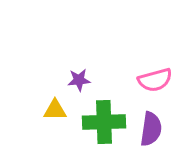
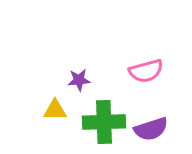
pink semicircle: moved 9 px left, 9 px up
purple semicircle: rotated 64 degrees clockwise
